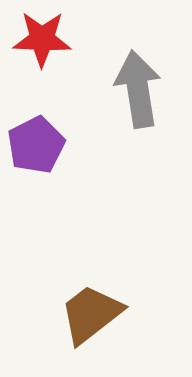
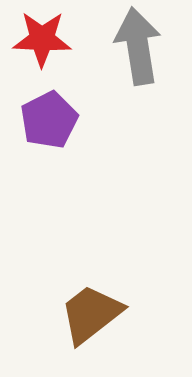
gray arrow: moved 43 px up
purple pentagon: moved 13 px right, 25 px up
